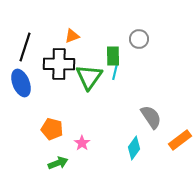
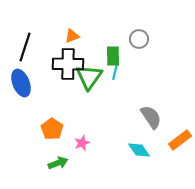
black cross: moved 9 px right
orange pentagon: rotated 20 degrees clockwise
pink star: rotated 14 degrees clockwise
cyan diamond: moved 5 px right, 2 px down; rotated 70 degrees counterclockwise
